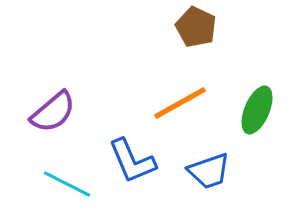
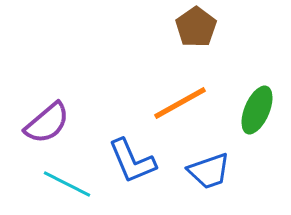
brown pentagon: rotated 12 degrees clockwise
purple semicircle: moved 6 px left, 11 px down
